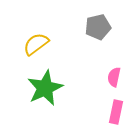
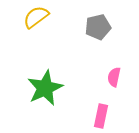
yellow semicircle: moved 27 px up
pink rectangle: moved 15 px left, 4 px down
